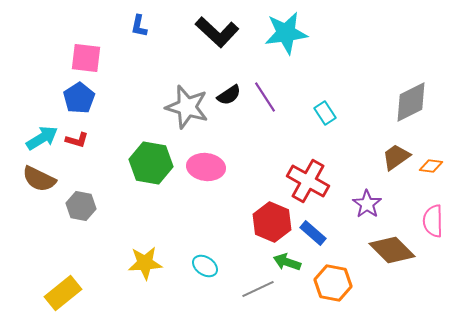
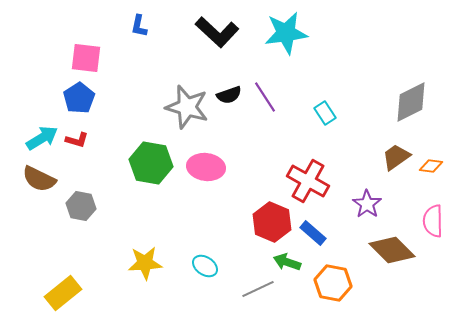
black semicircle: rotated 15 degrees clockwise
